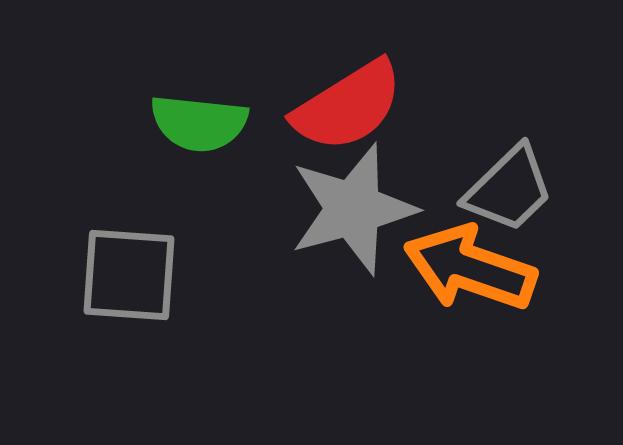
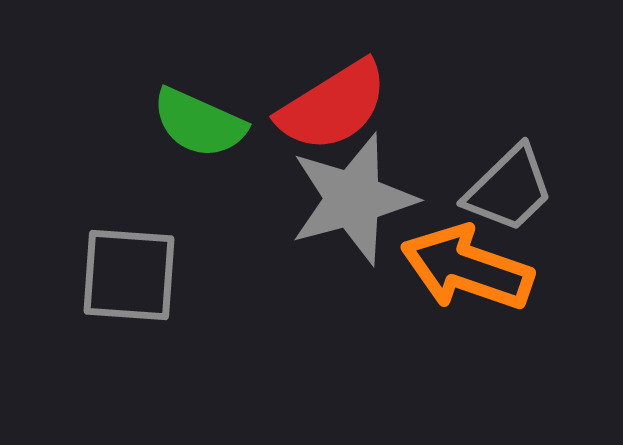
red semicircle: moved 15 px left
green semicircle: rotated 18 degrees clockwise
gray star: moved 10 px up
orange arrow: moved 3 px left
